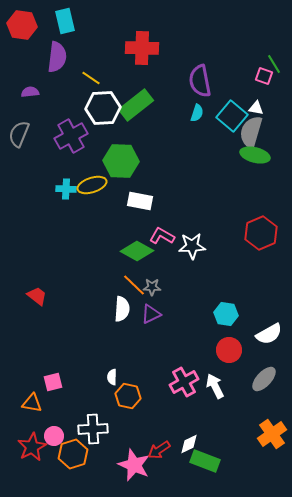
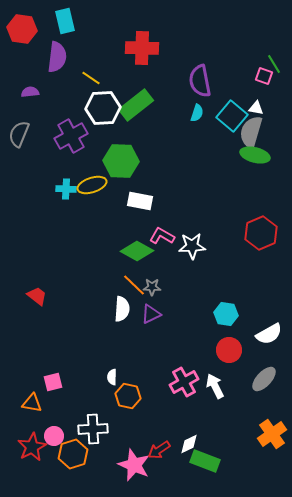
red hexagon at (22, 25): moved 4 px down
